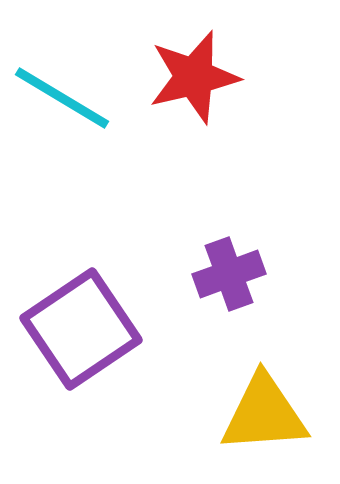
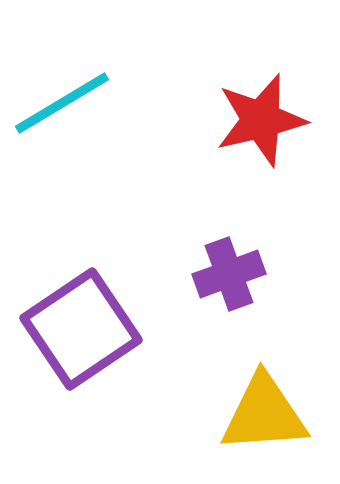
red star: moved 67 px right, 43 px down
cyan line: moved 5 px down; rotated 62 degrees counterclockwise
